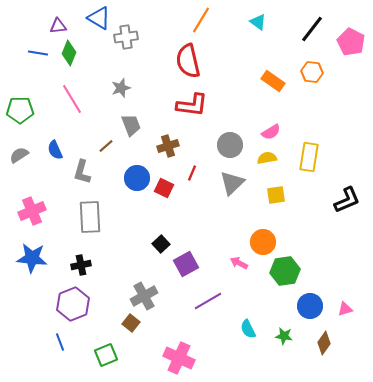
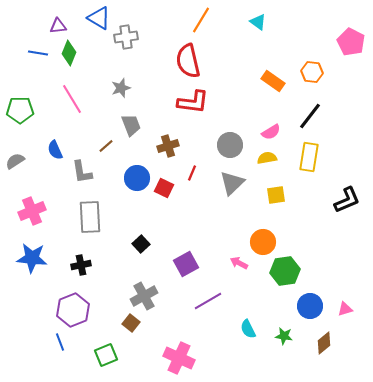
black line at (312, 29): moved 2 px left, 87 px down
red L-shape at (192, 105): moved 1 px right, 3 px up
gray semicircle at (19, 155): moved 4 px left, 6 px down
gray L-shape at (82, 172): rotated 25 degrees counterclockwise
black square at (161, 244): moved 20 px left
purple hexagon at (73, 304): moved 6 px down
brown diamond at (324, 343): rotated 15 degrees clockwise
